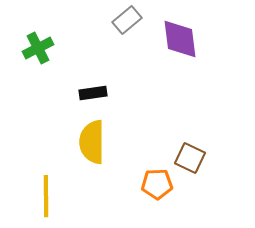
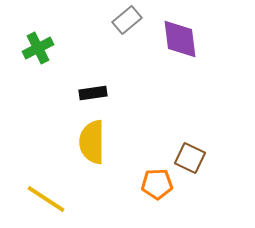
yellow line: moved 3 px down; rotated 57 degrees counterclockwise
